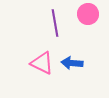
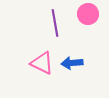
blue arrow: rotated 10 degrees counterclockwise
